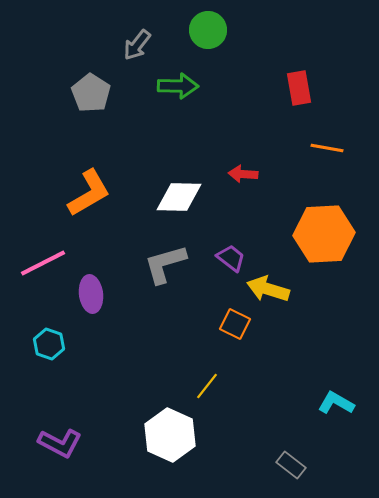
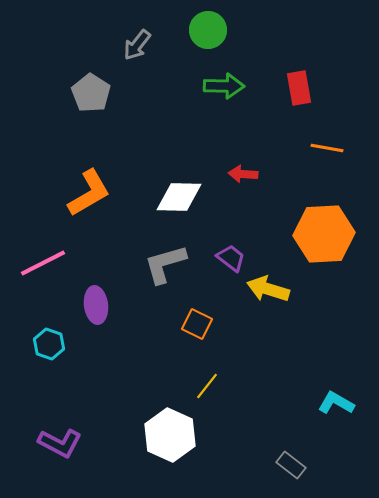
green arrow: moved 46 px right
purple ellipse: moved 5 px right, 11 px down
orange square: moved 38 px left
